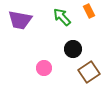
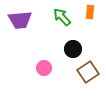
orange rectangle: moved 1 px right, 1 px down; rotated 32 degrees clockwise
purple trapezoid: rotated 15 degrees counterclockwise
brown square: moved 1 px left
